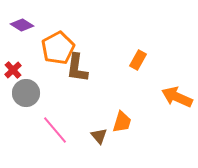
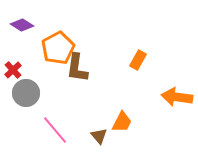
orange arrow: rotated 16 degrees counterclockwise
orange trapezoid: rotated 10 degrees clockwise
